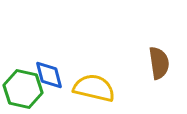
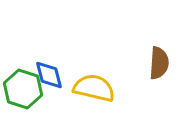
brown semicircle: rotated 12 degrees clockwise
green hexagon: rotated 6 degrees clockwise
